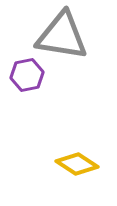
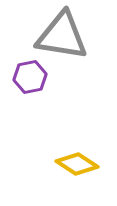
purple hexagon: moved 3 px right, 2 px down
